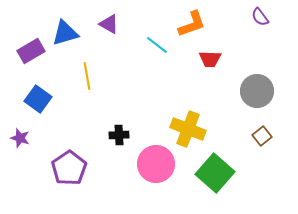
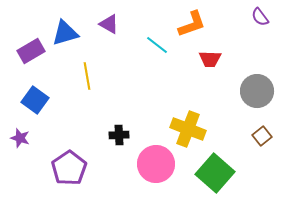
blue square: moved 3 px left, 1 px down
